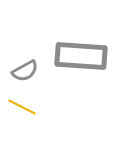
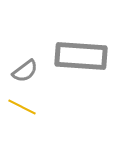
gray semicircle: rotated 8 degrees counterclockwise
